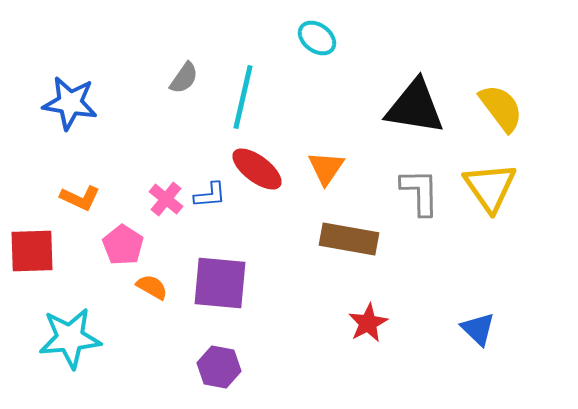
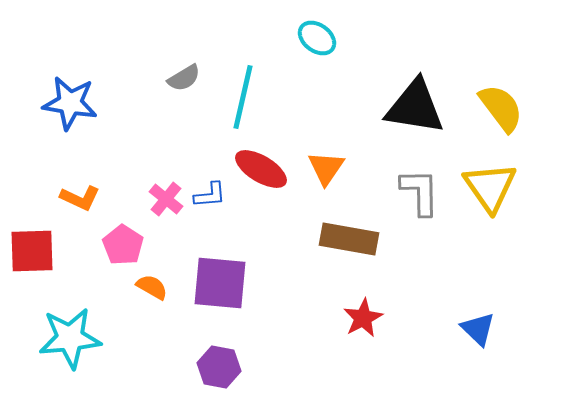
gray semicircle: rotated 24 degrees clockwise
red ellipse: moved 4 px right; rotated 6 degrees counterclockwise
red star: moved 5 px left, 5 px up
